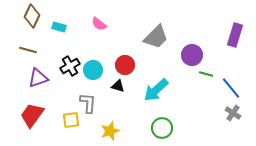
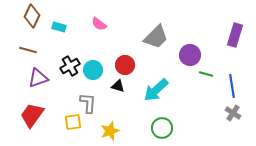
purple circle: moved 2 px left
blue line: moved 1 px right, 2 px up; rotated 30 degrees clockwise
yellow square: moved 2 px right, 2 px down
